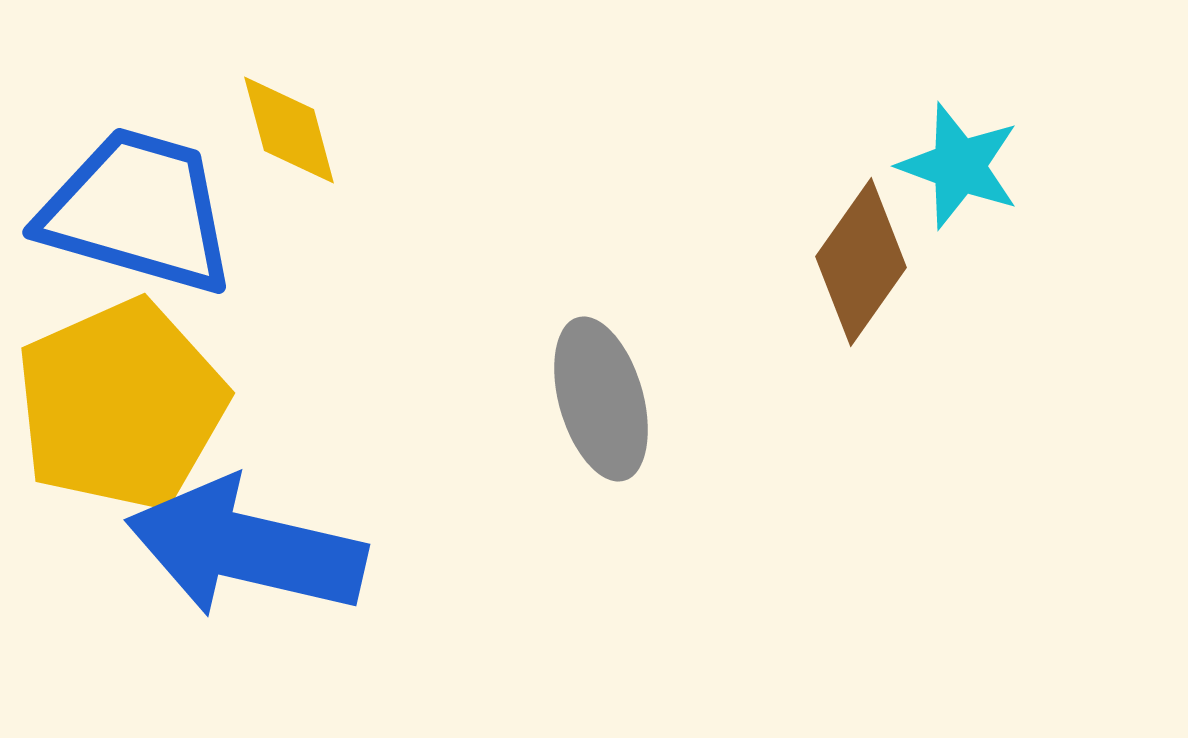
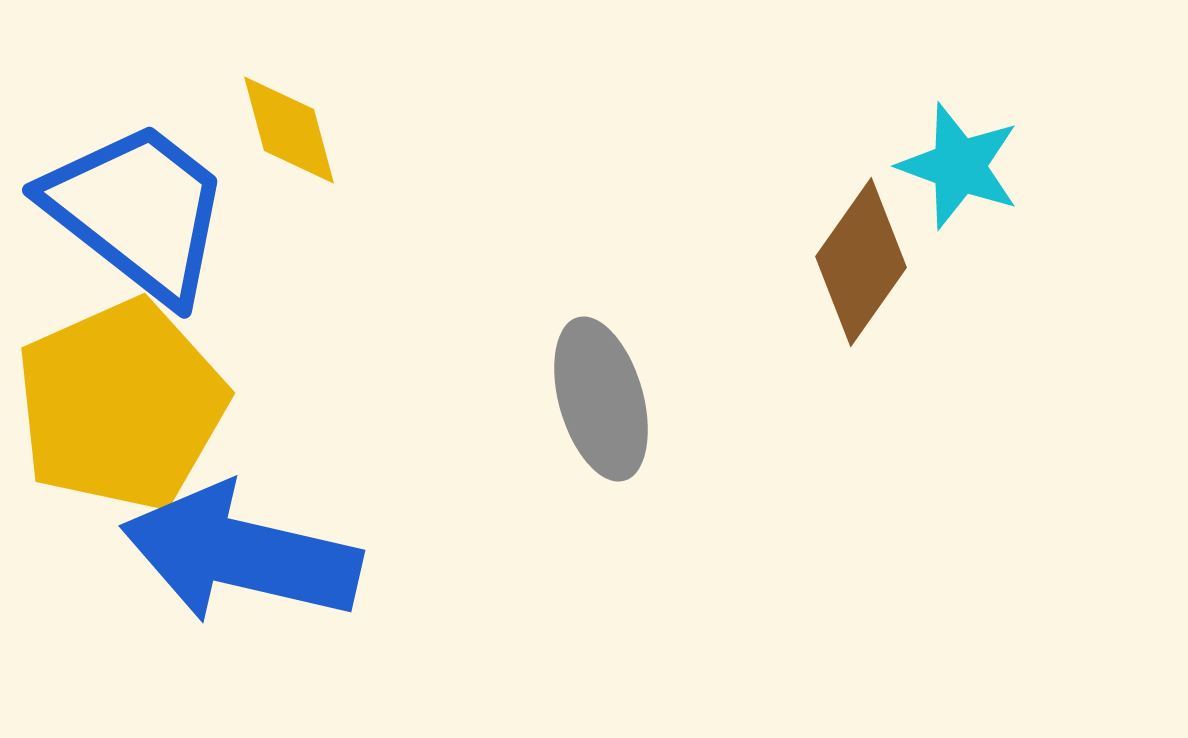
blue trapezoid: rotated 22 degrees clockwise
blue arrow: moved 5 px left, 6 px down
